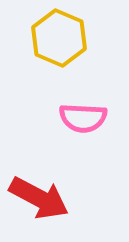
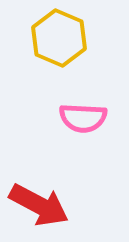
red arrow: moved 7 px down
